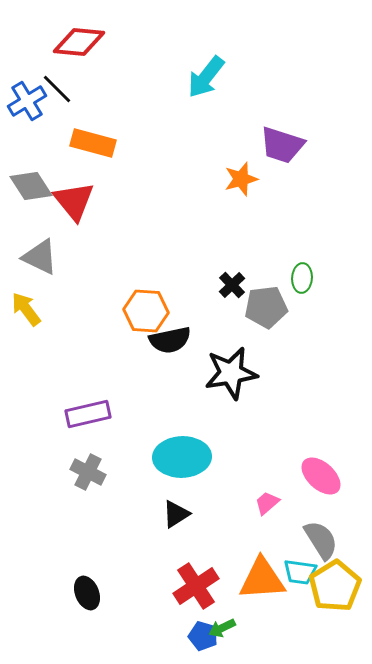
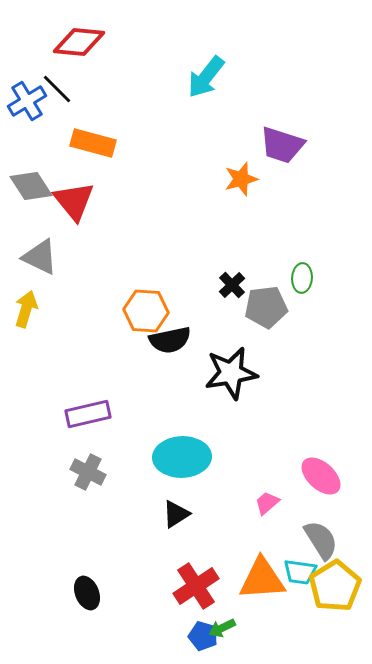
yellow arrow: rotated 54 degrees clockwise
